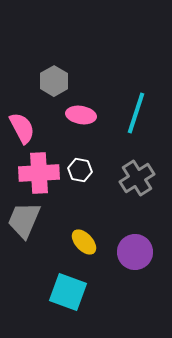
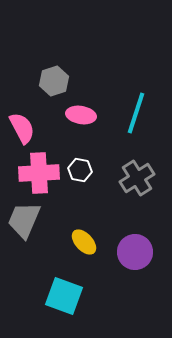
gray hexagon: rotated 12 degrees clockwise
cyan square: moved 4 px left, 4 px down
